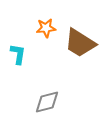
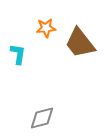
brown trapezoid: rotated 20 degrees clockwise
gray diamond: moved 5 px left, 16 px down
